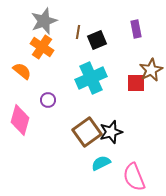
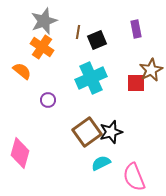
pink diamond: moved 33 px down
